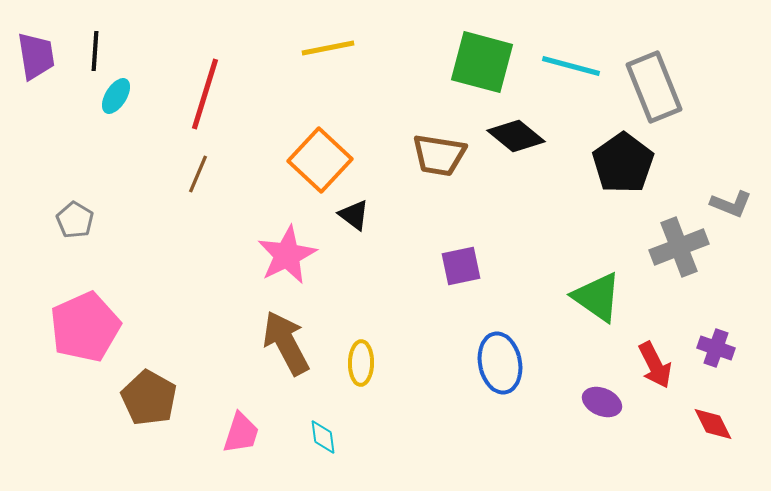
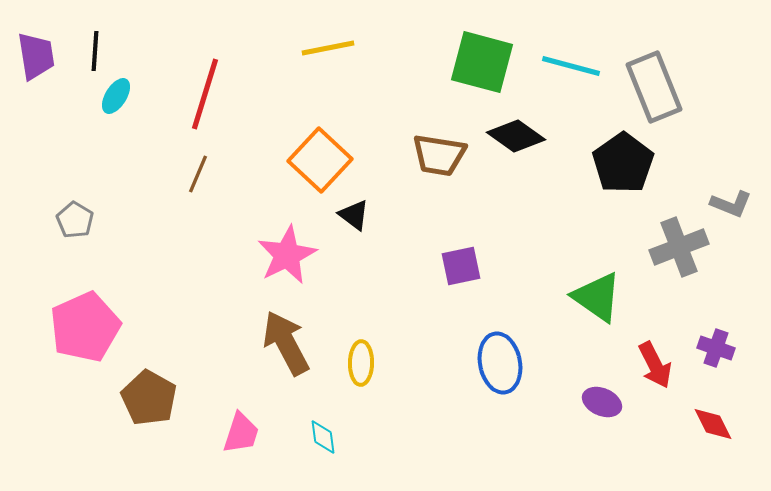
black diamond: rotated 4 degrees counterclockwise
